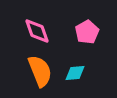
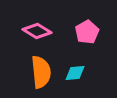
pink diamond: rotated 40 degrees counterclockwise
orange semicircle: moved 1 px right, 1 px down; rotated 16 degrees clockwise
